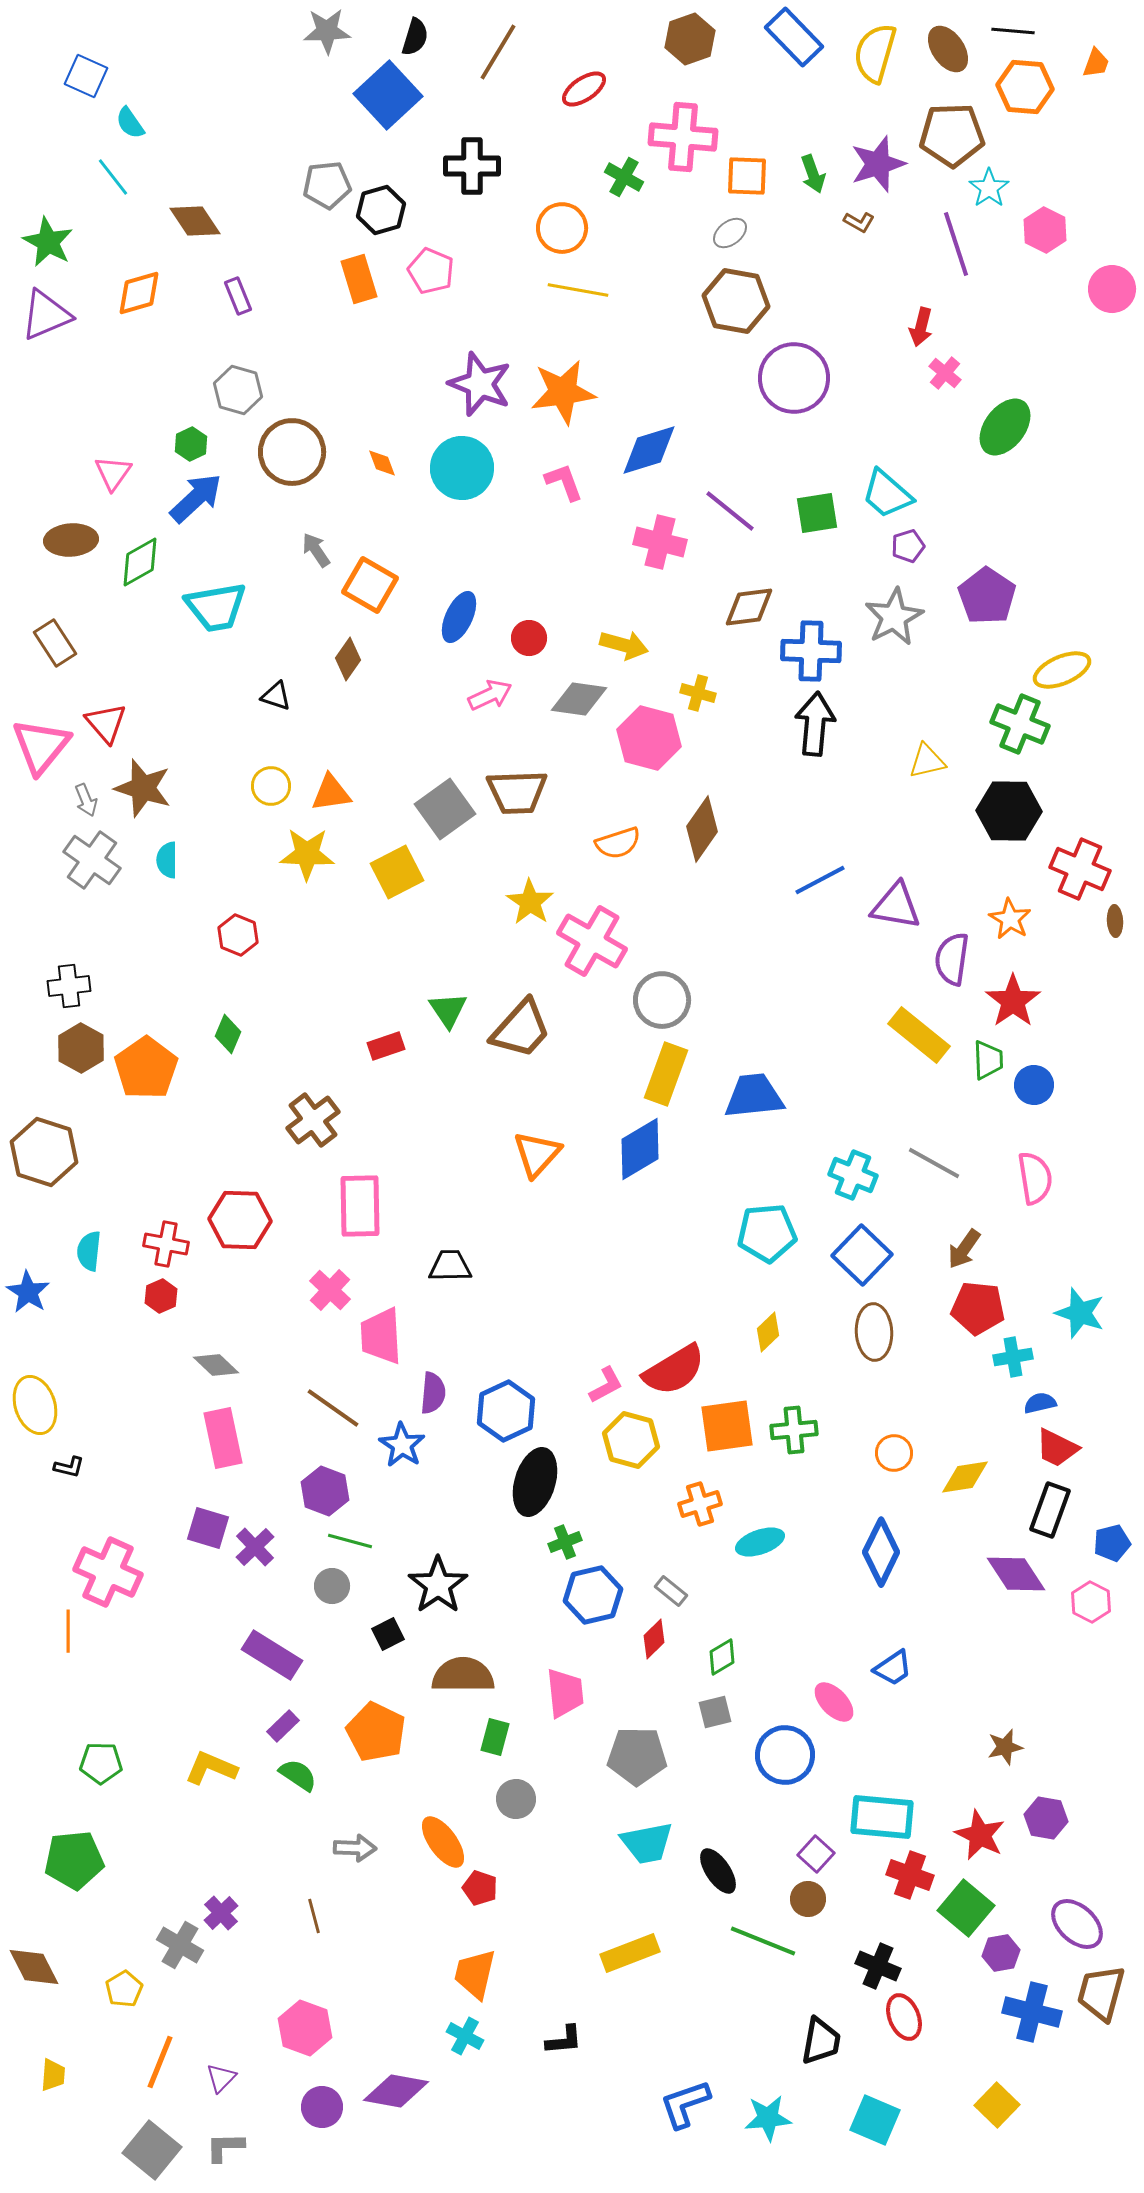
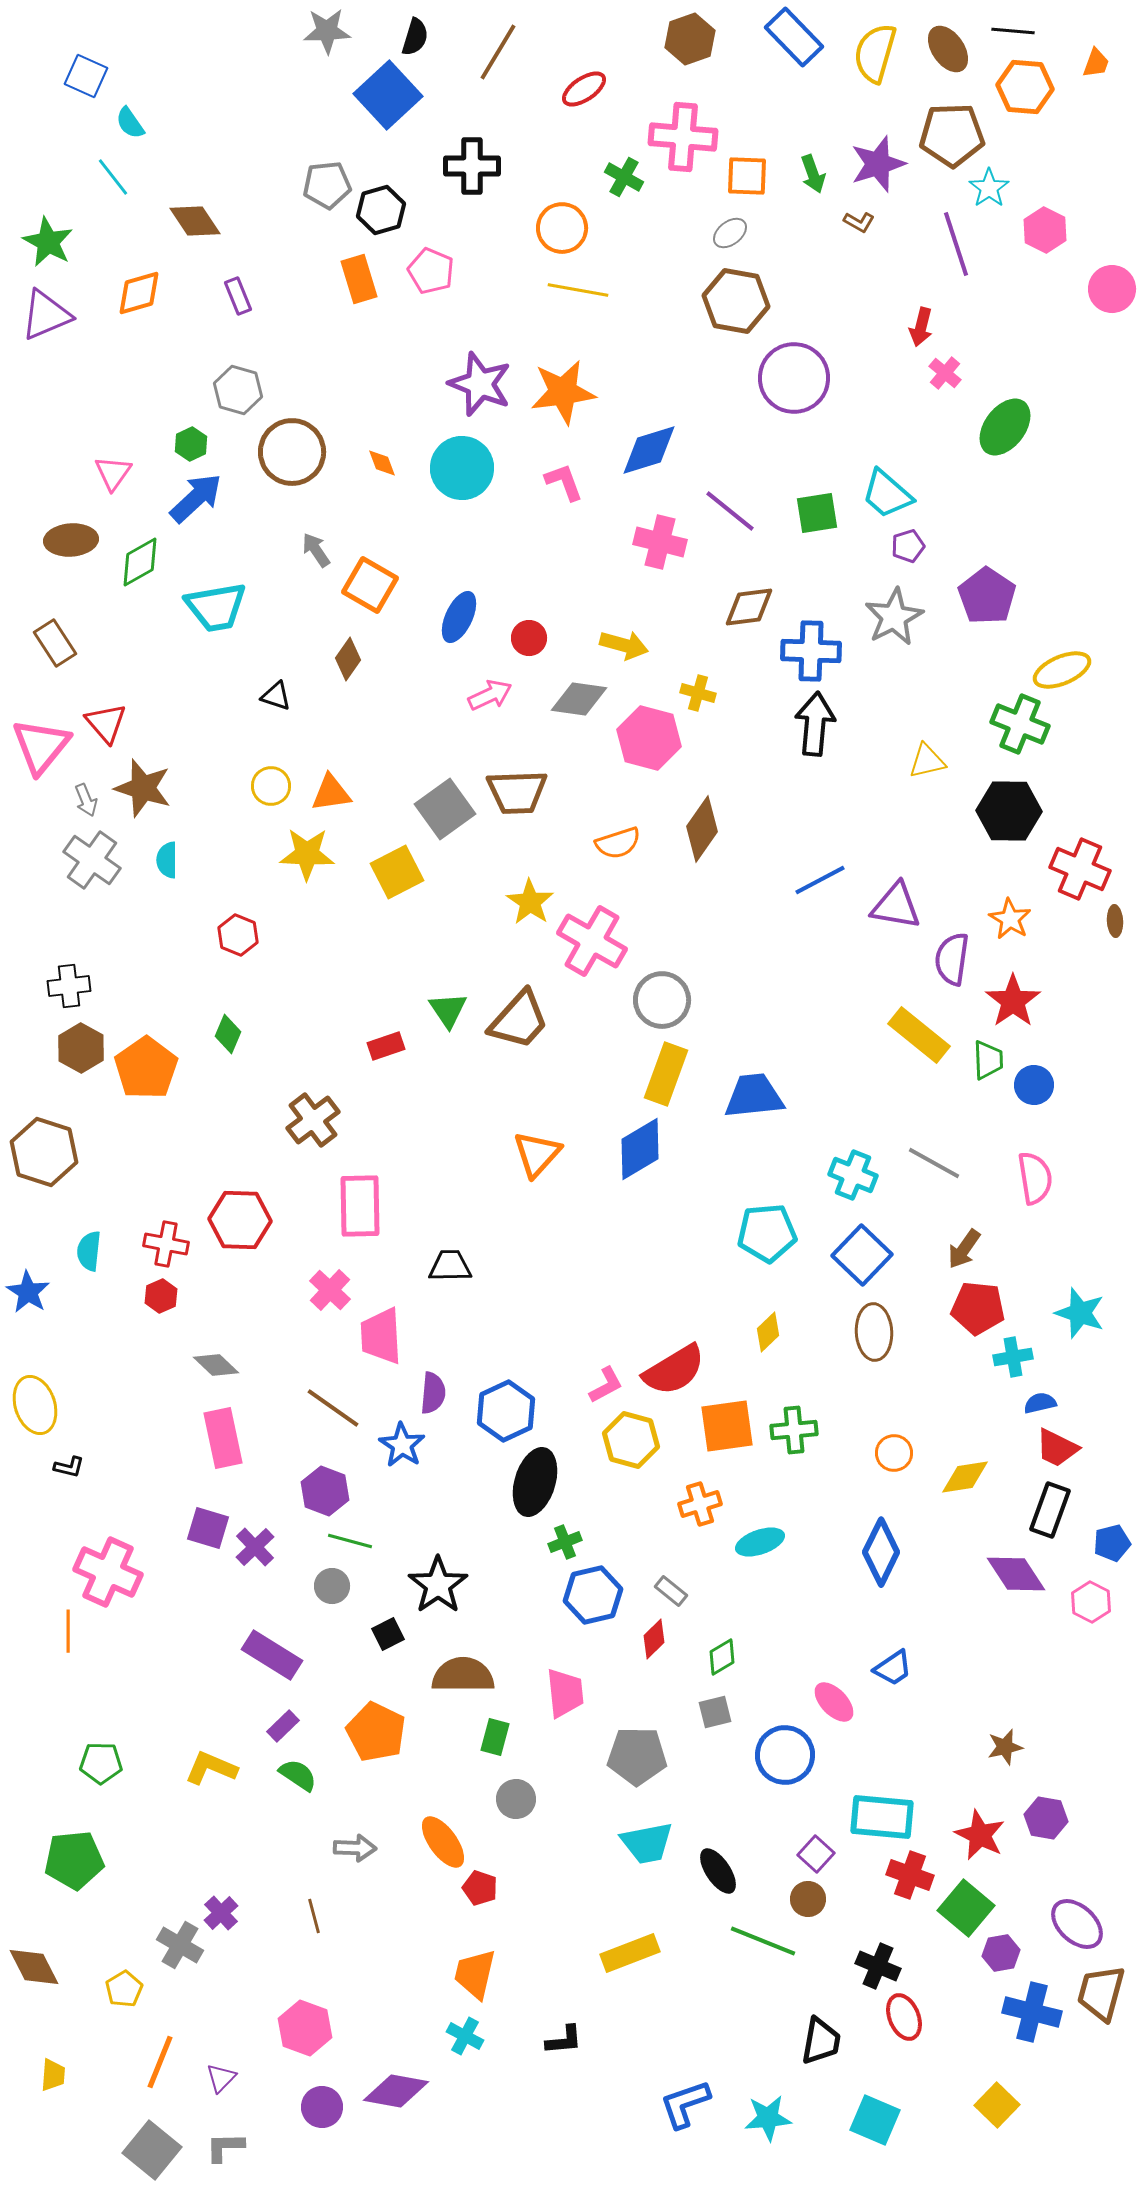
brown trapezoid at (521, 1029): moved 2 px left, 9 px up
